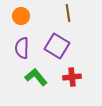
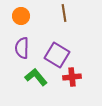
brown line: moved 4 px left
purple square: moved 9 px down
